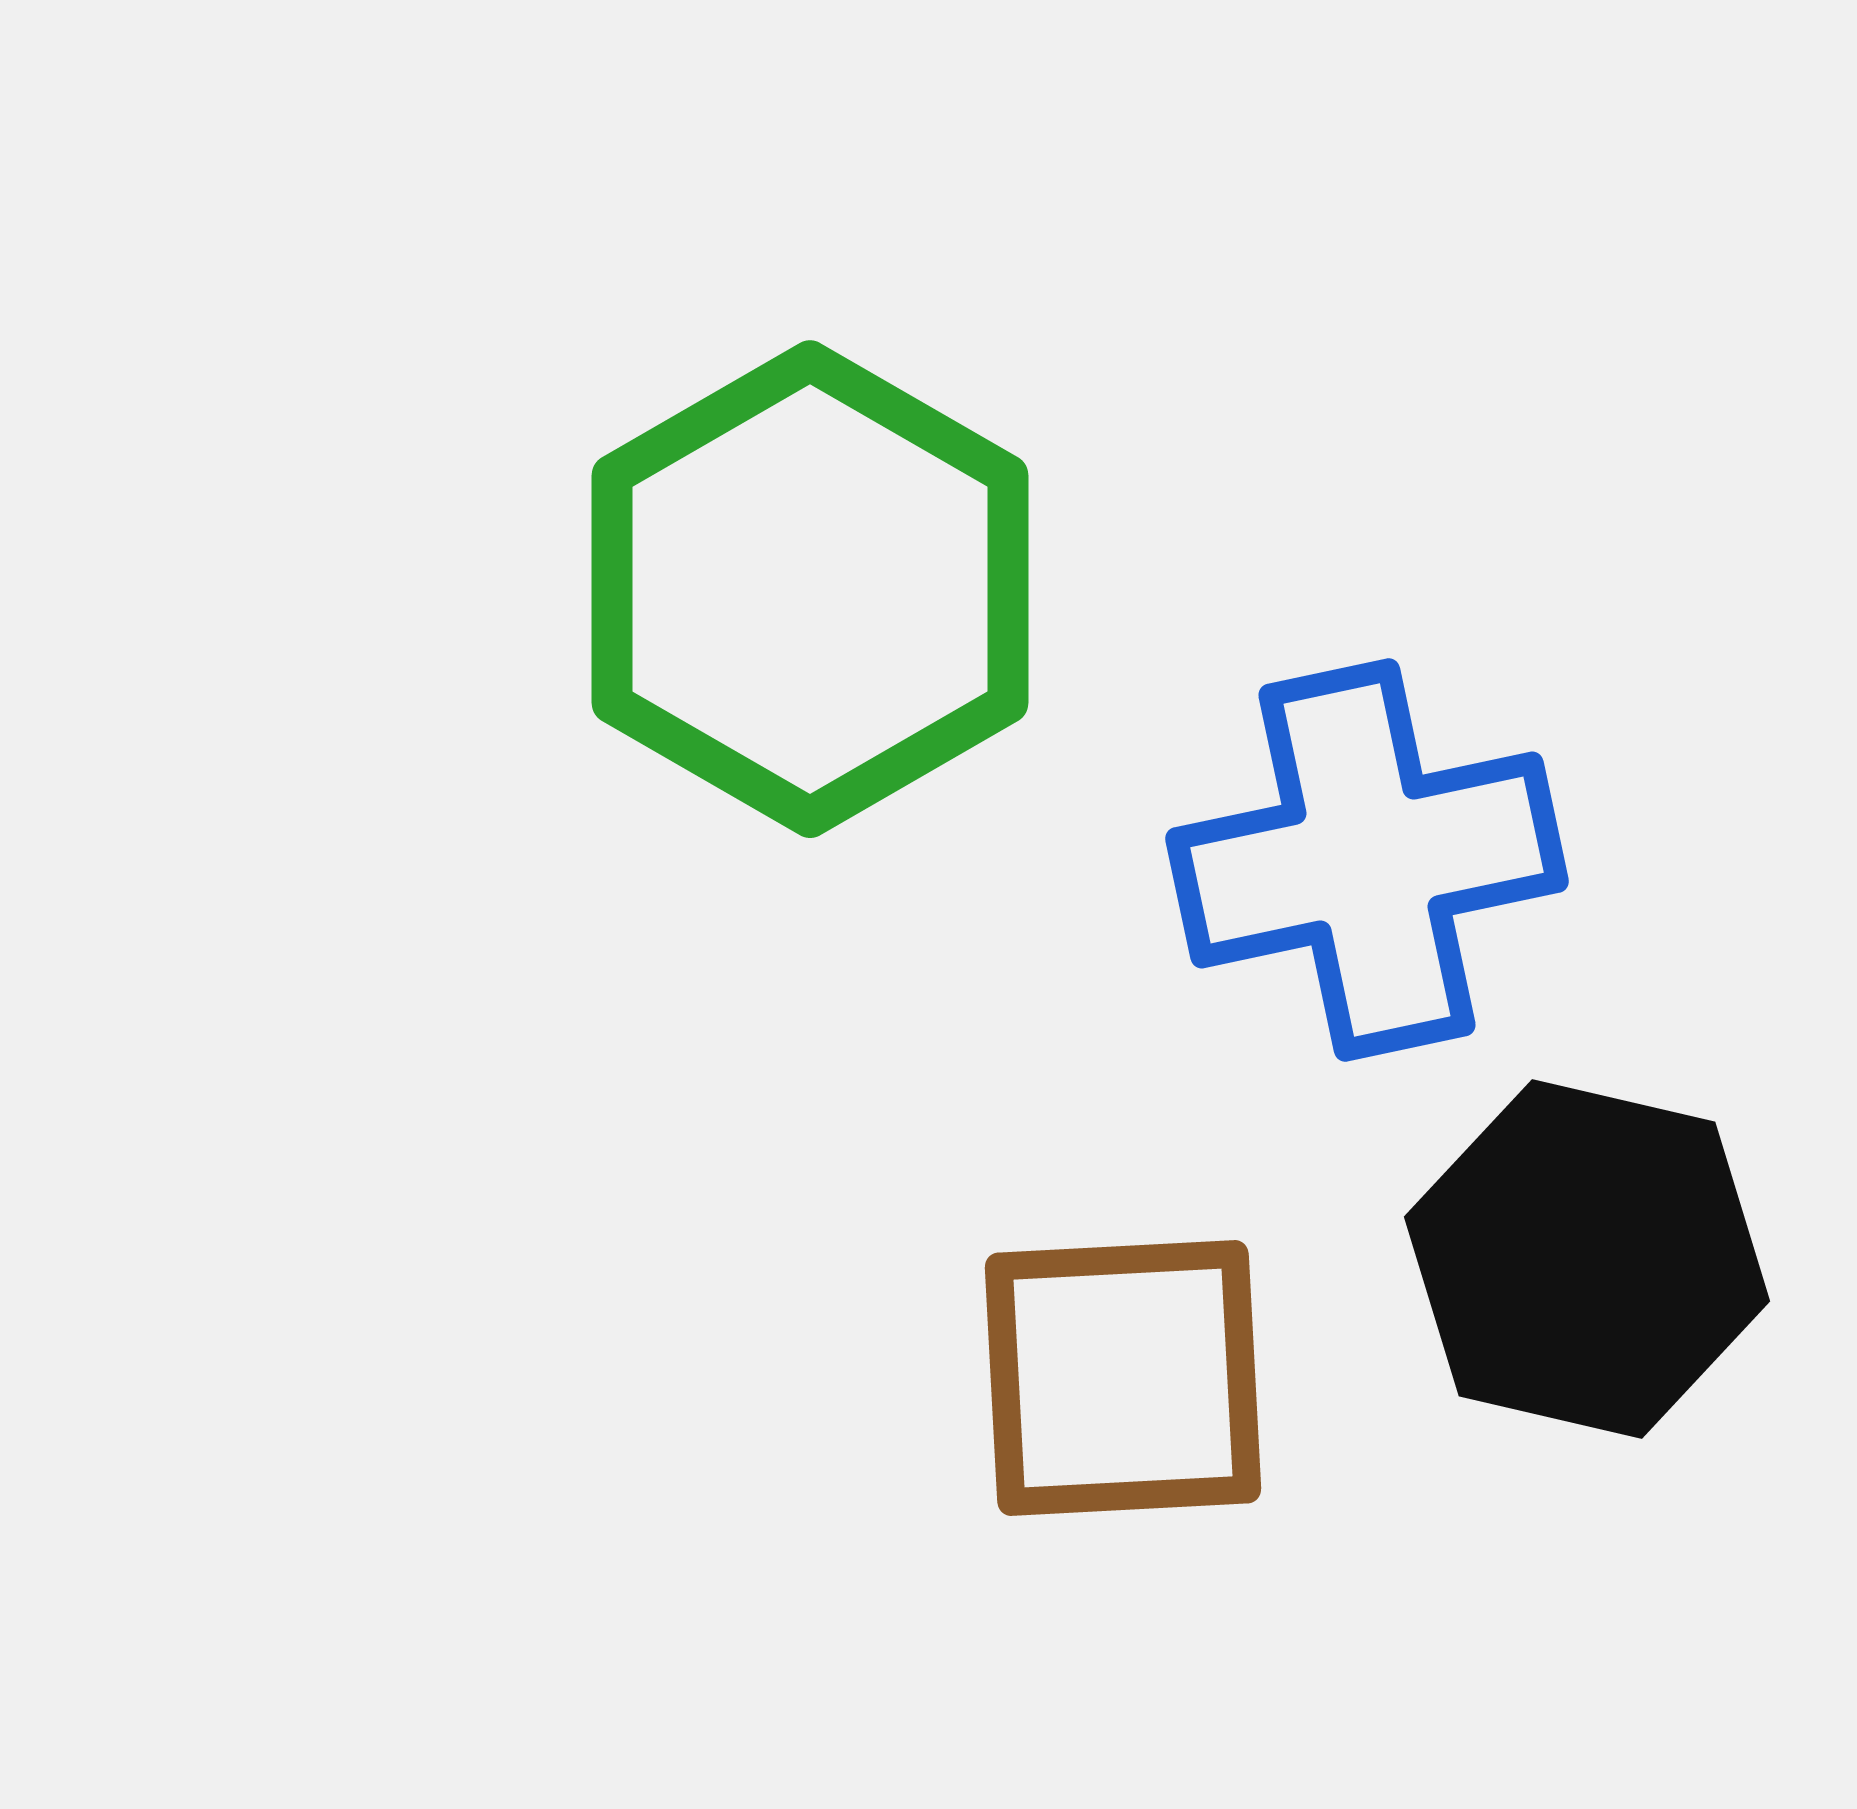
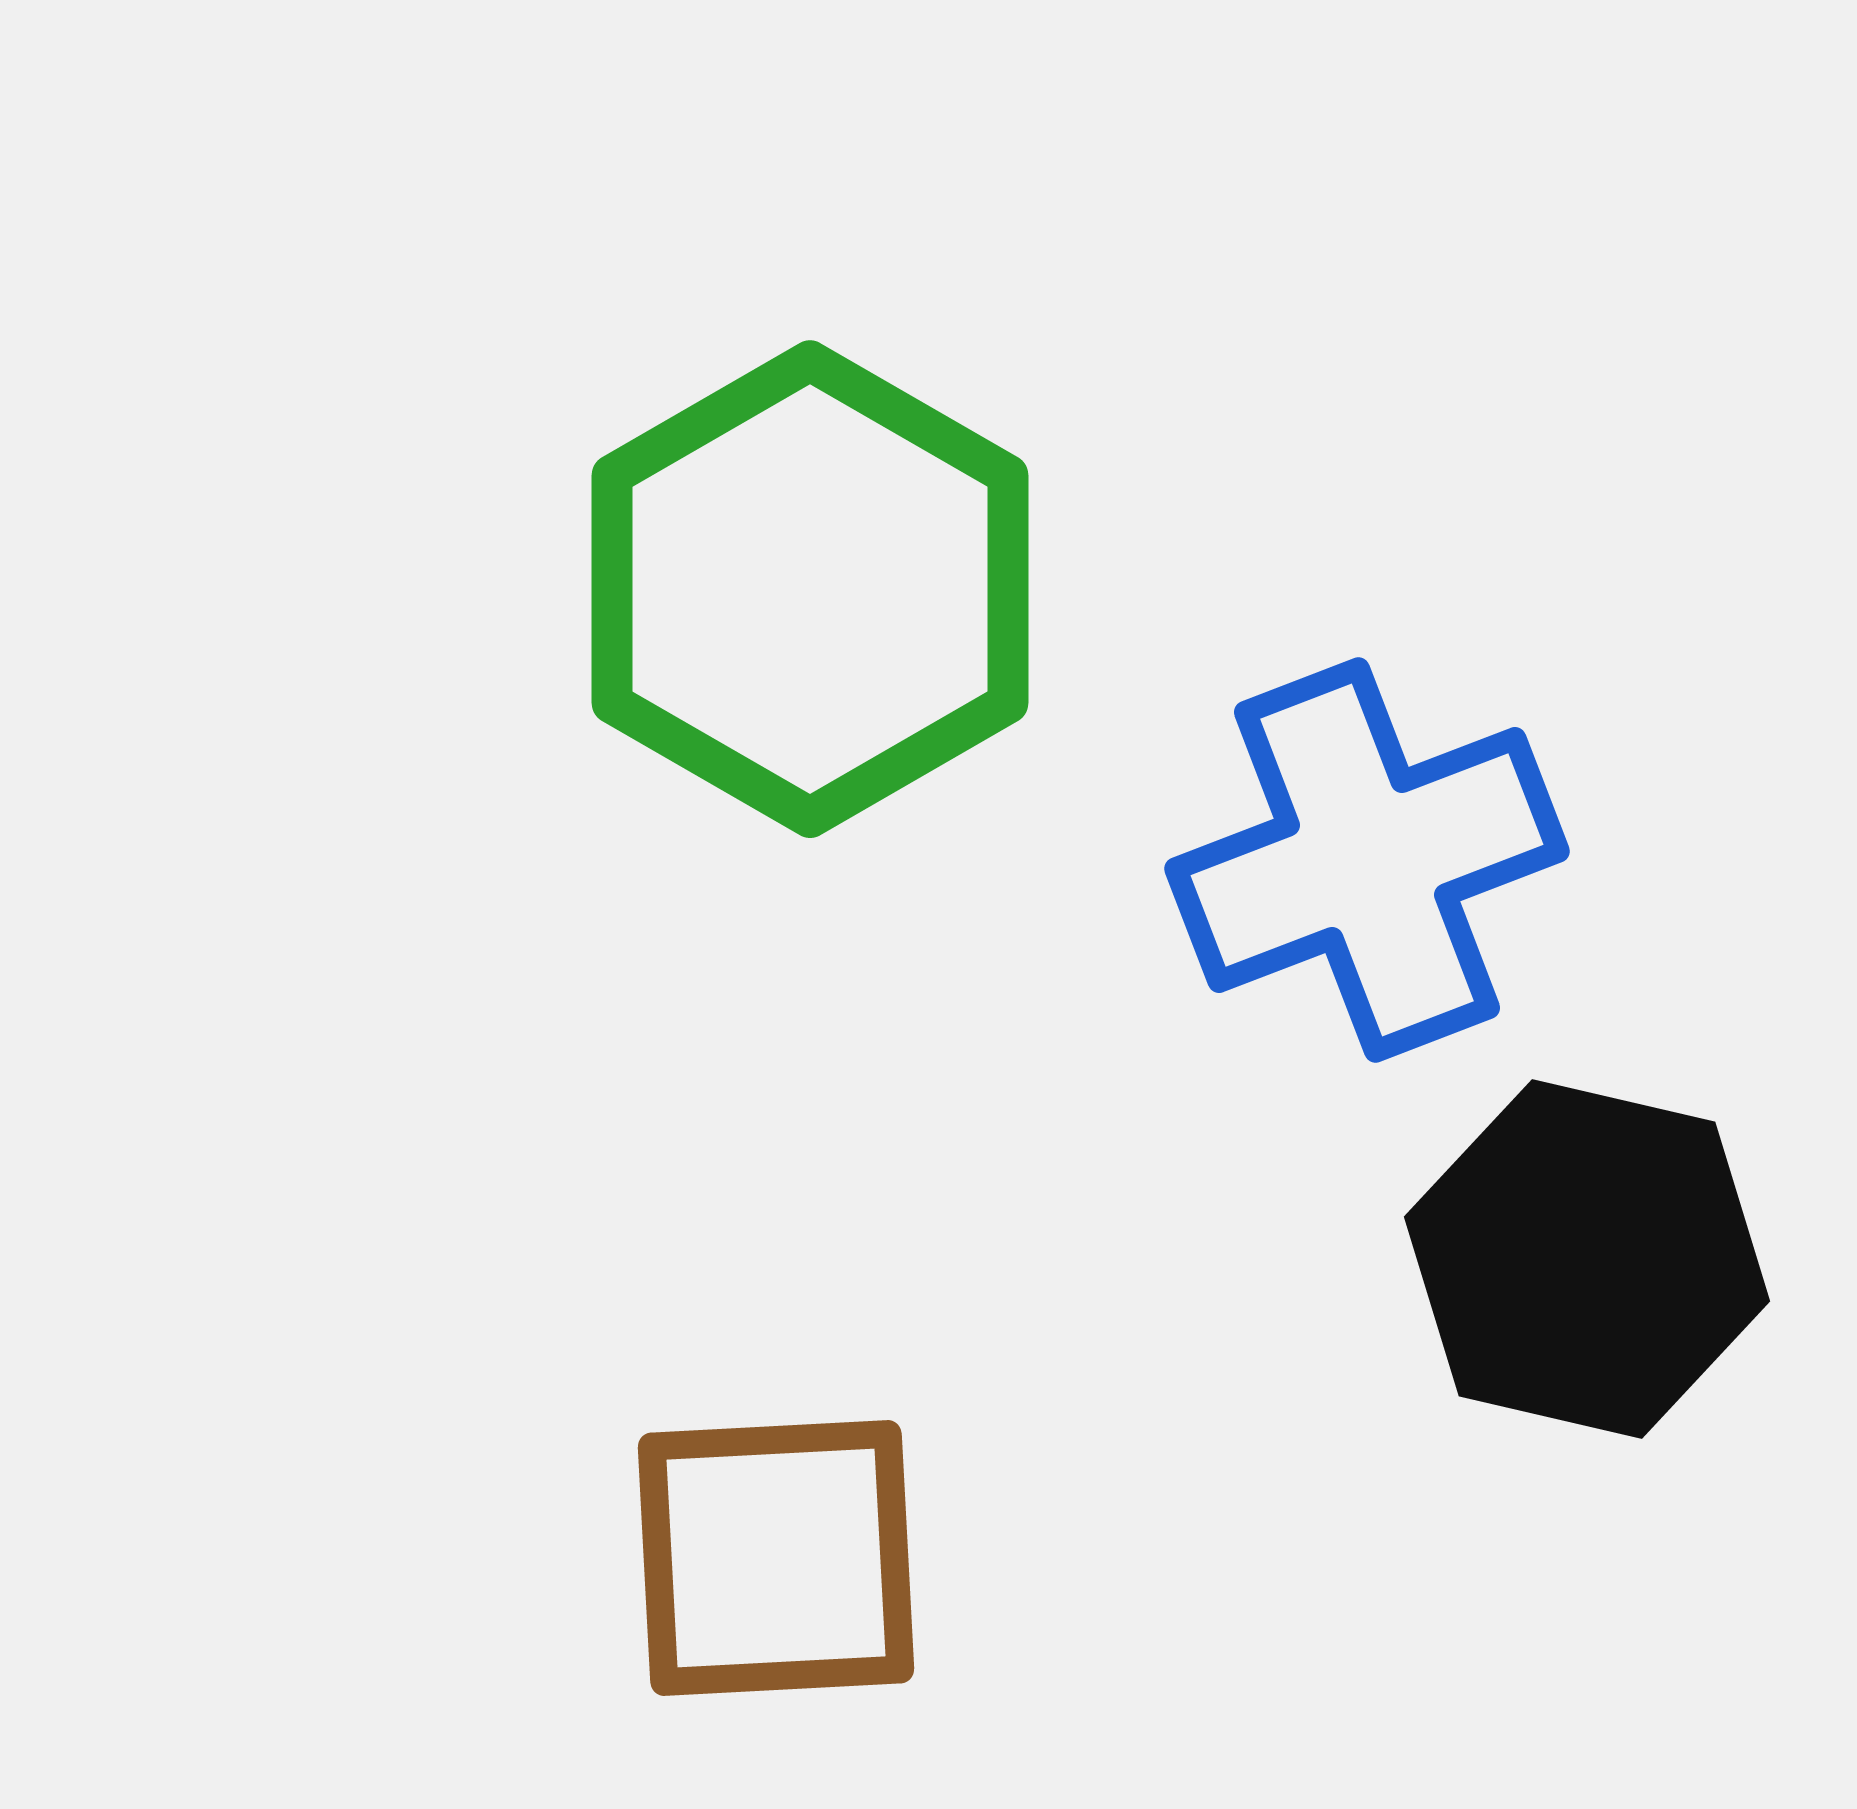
blue cross: rotated 9 degrees counterclockwise
brown square: moved 347 px left, 180 px down
